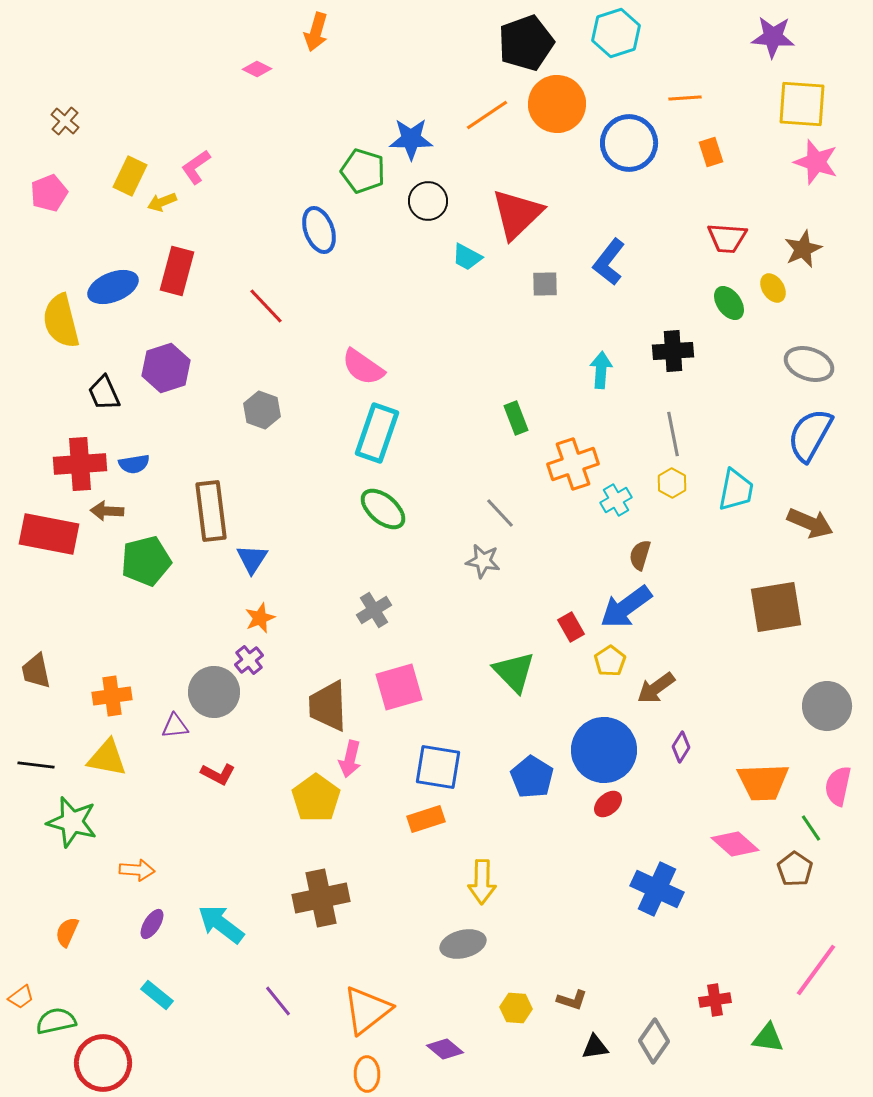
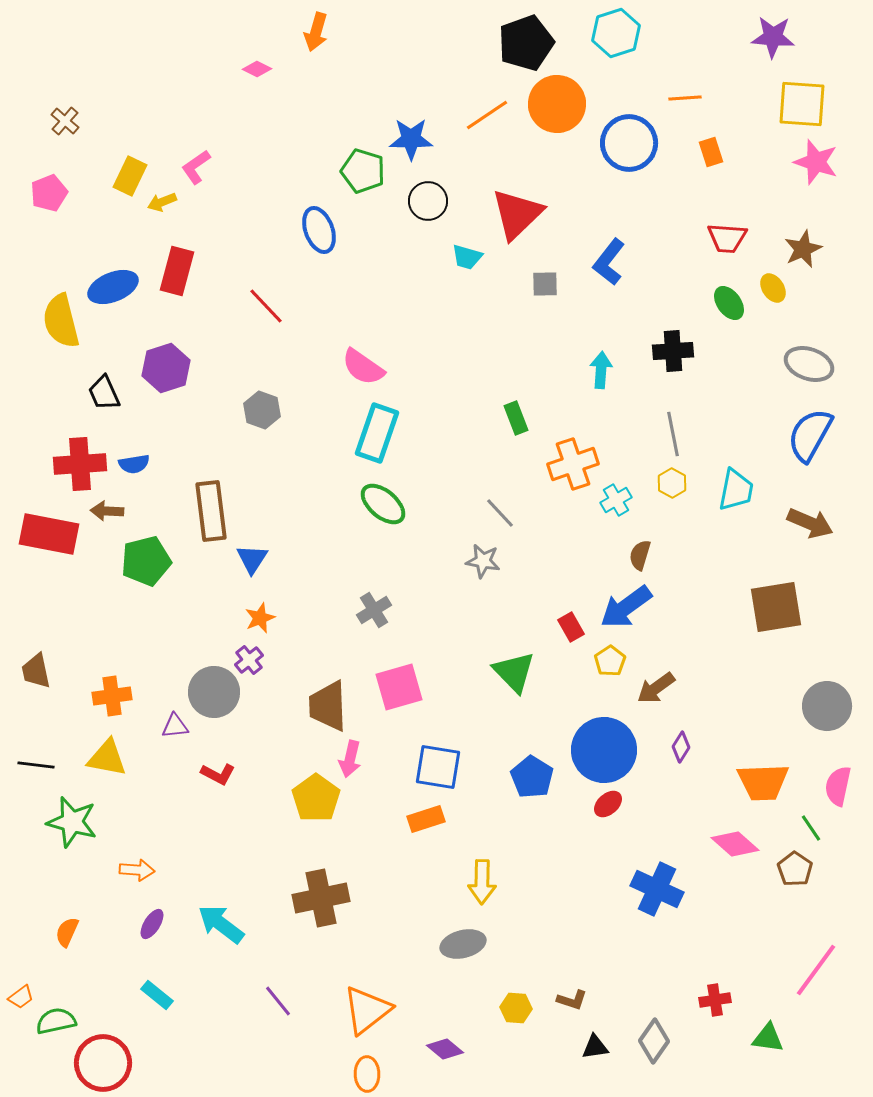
cyan trapezoid at (467, 257): rotated 12 degrees counterclockwise
green ellipse at (383, 509): moved 5 px up
